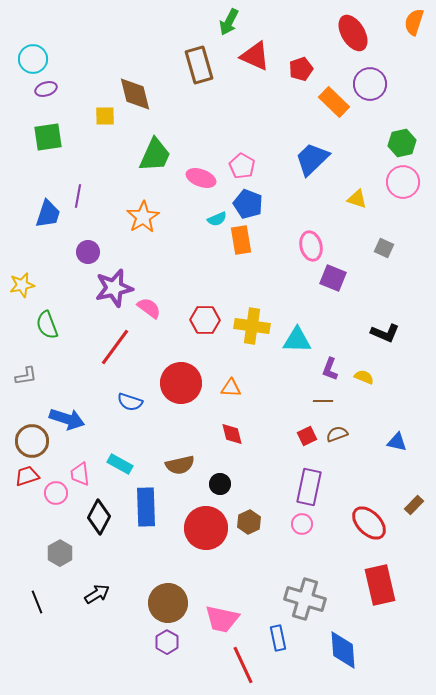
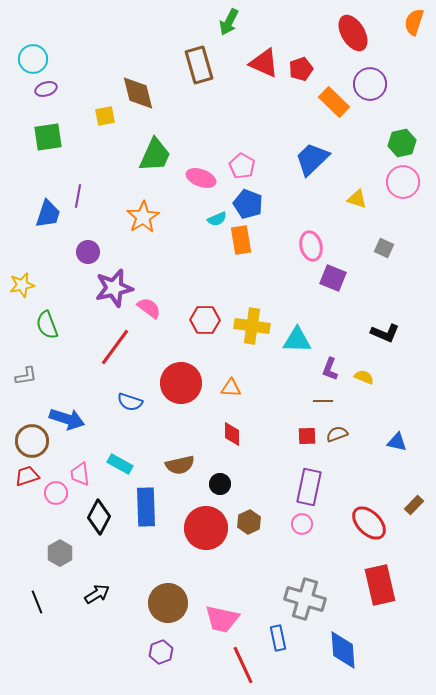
red triangle at (255, 56): moved 9 px right, 7 px down
brown diamond at (135, 94): moved 3 px right, 1 px up
yellow square at (105, 116): rotated 10 degrees counterclockwise
red diamond at (232, 434): rotated 15 degrees clockwise
red square at (307, 436): rotated 24 degrees clockwise
purple hexagon at (167, 642): moved 6 px left, 10 px down; rotated 10 degrees clockwise
